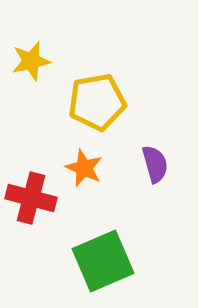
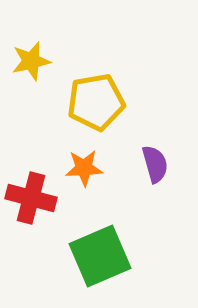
yellow pentagon: moved 1 px left
orange star: rotated 27 degrees counterclockwise
green square: moved 3 px left, 5 px up
